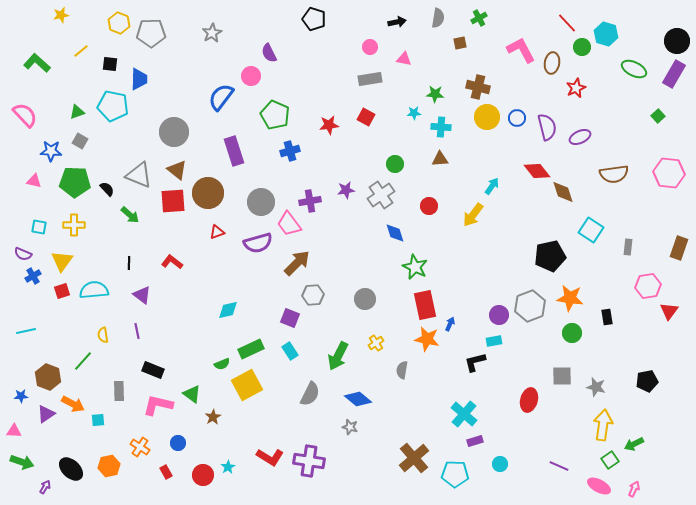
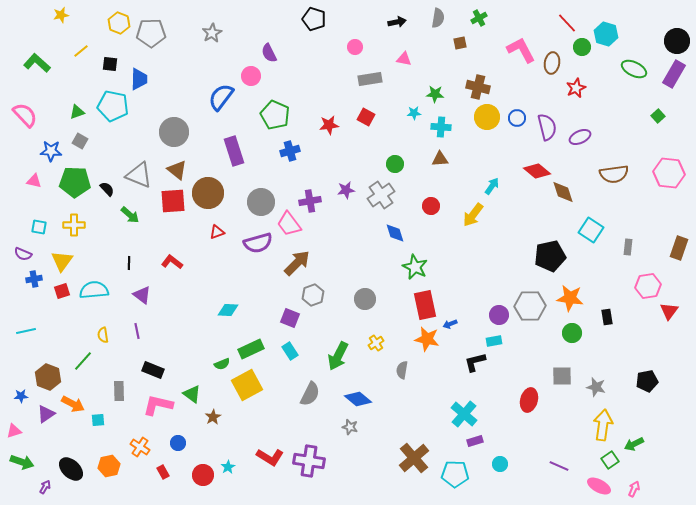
pink circle at (370, 47): moved 15 px left
red diamond at (537, 171): rotated 12 degrees counterclockwise
red circle at (429, 206): moved 2 px right
blue cross at (33, 276): moved 1 px right, 3 px down; rotated 21 degrees clockwise
gray hexagon at (313, 295): rotated 15 degrees counterclockwise
gray hexagon at (530, 306): rotated 20 degrees clockwise
cyan diamond at (228, 310): rotated 15 degrees clockwise
blue arrow at (450, 324): rotated 136 degrees counterclockwise
pink triangle at (14, 431): rotated 21 degrees counterclockwise
red rectangle at (166, 472): moved 3 px left
